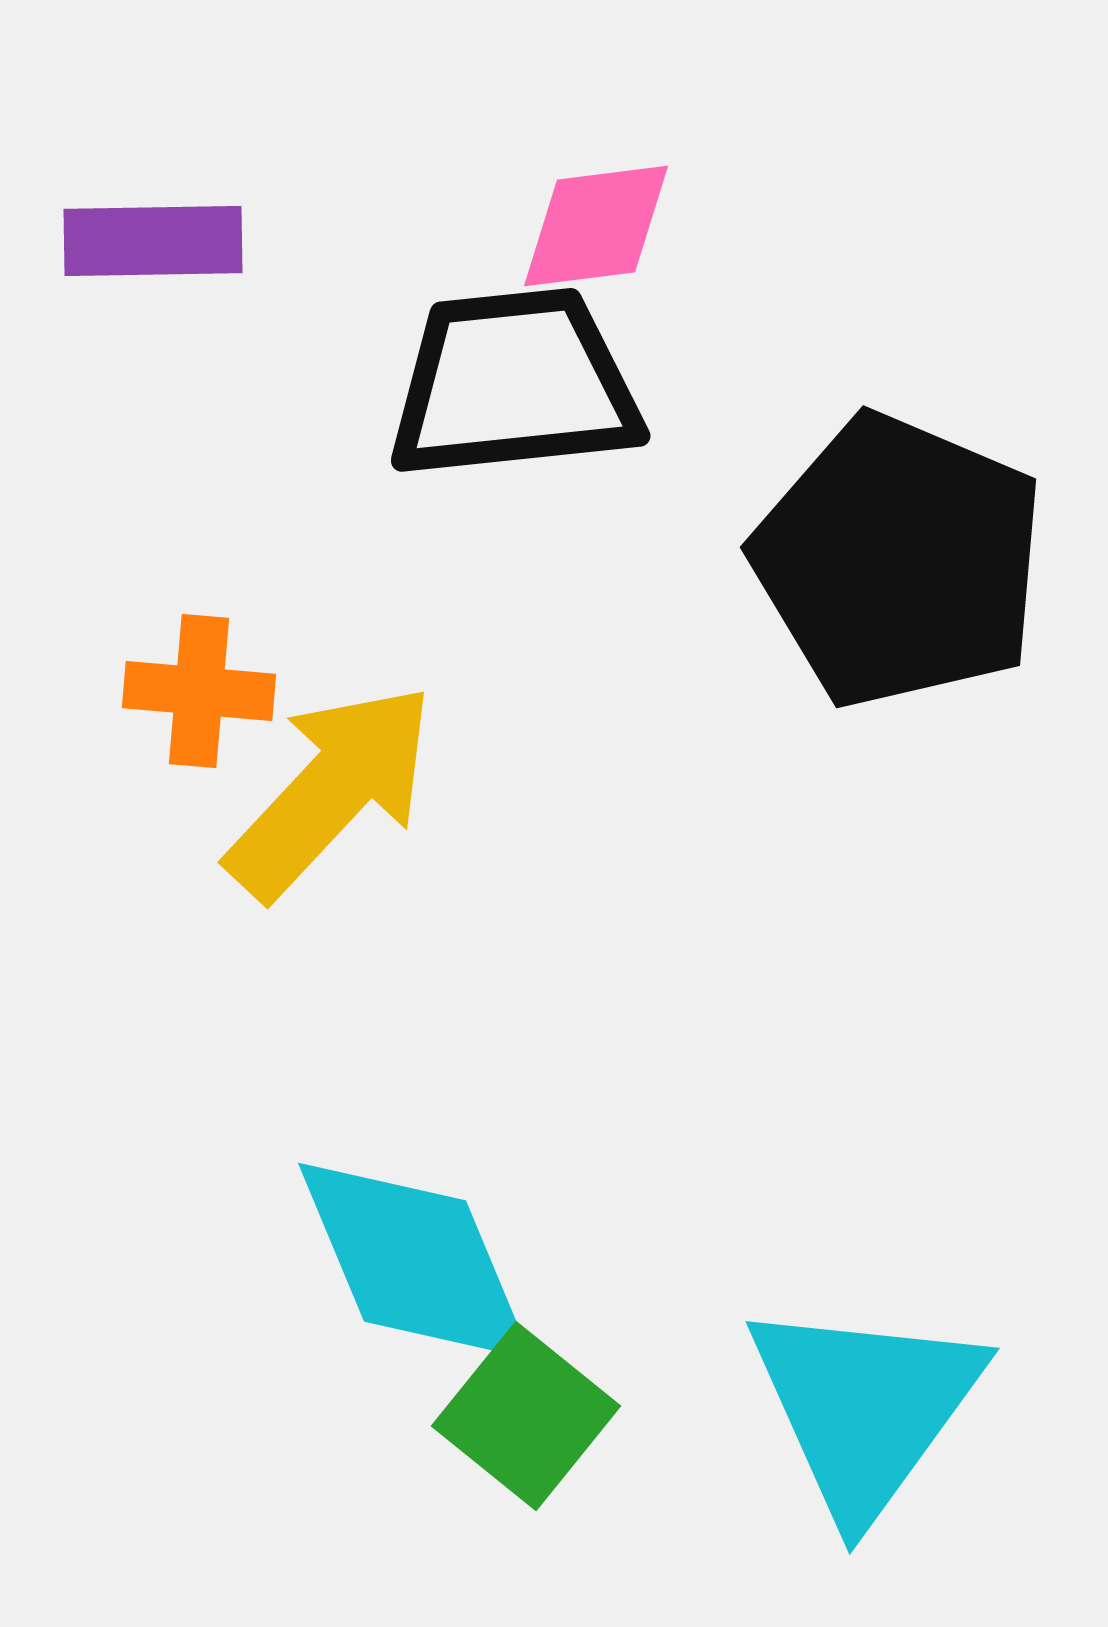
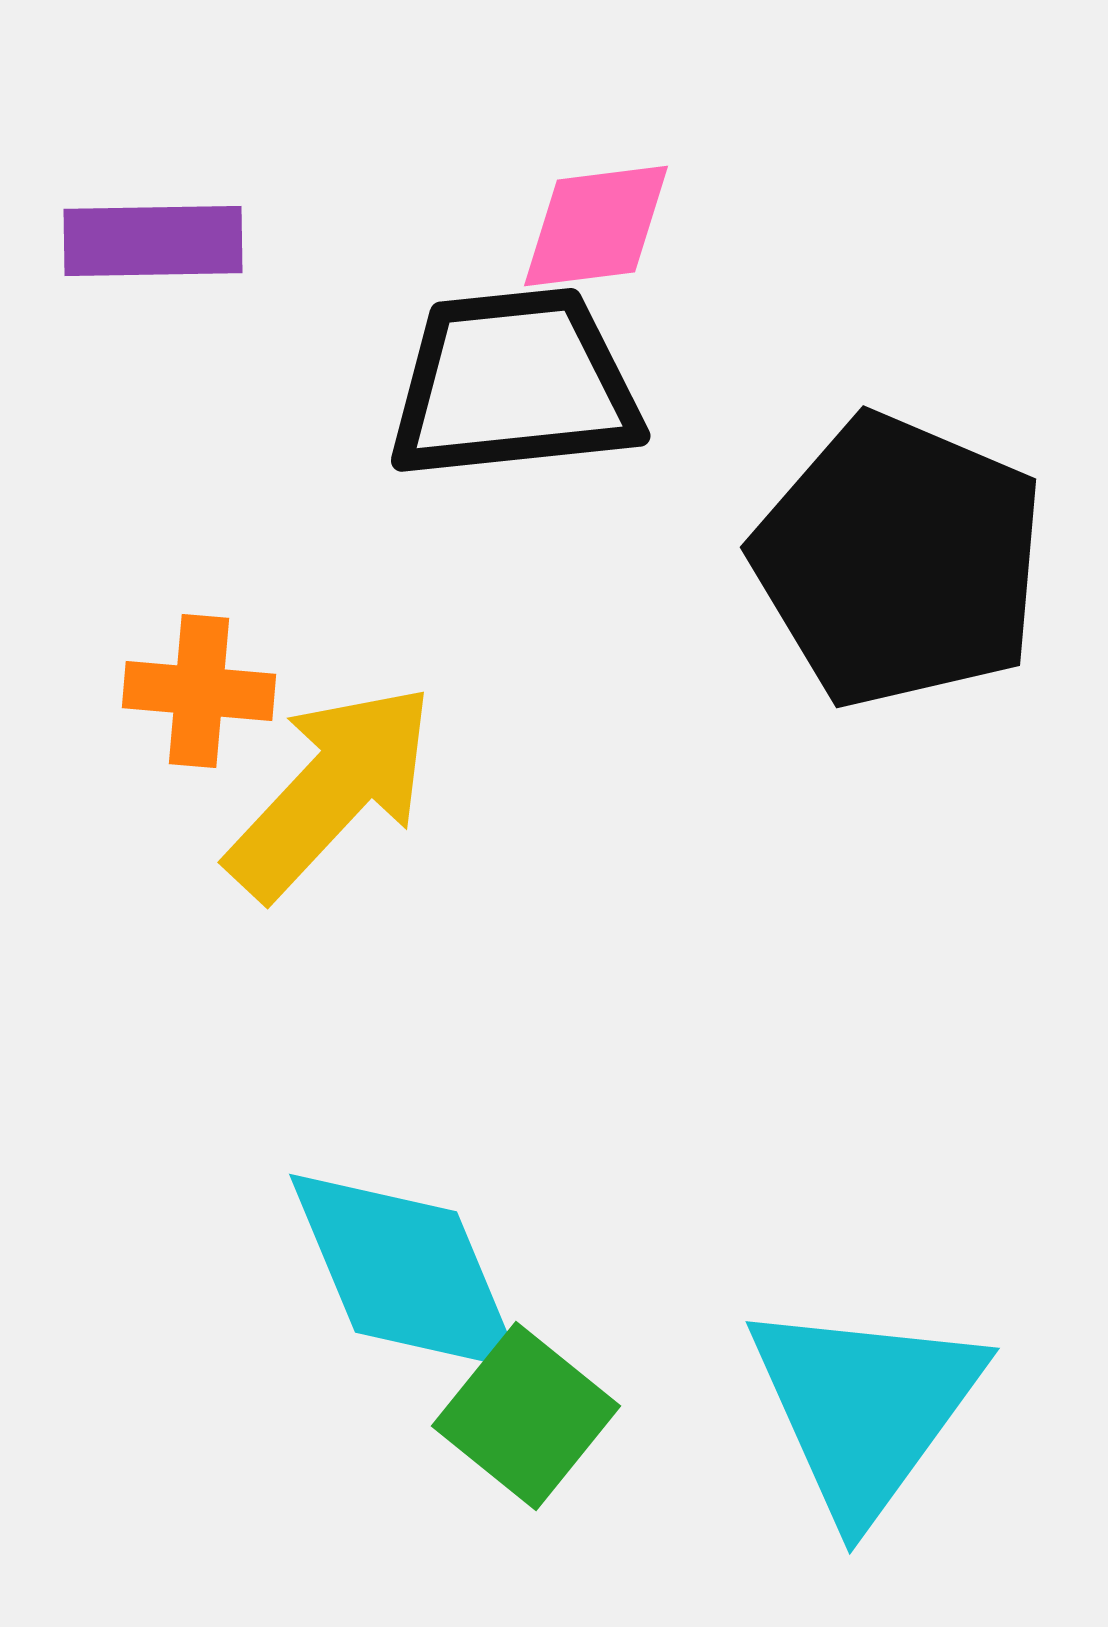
cyan diamond: moved 9 px left, 11 px down
